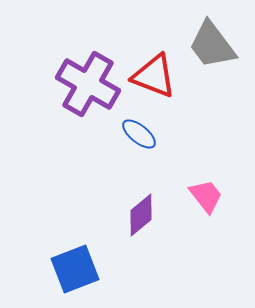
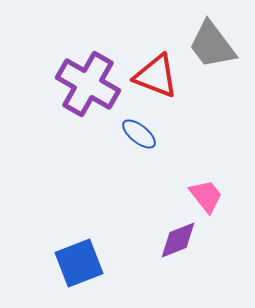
red triangle: moved 2 px right
purple diamond: moved 37 px right, 25 px down; rotated 18 degrees clockwise
blue square: moved 4 px right, 6 px up
